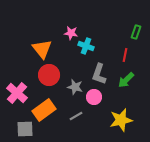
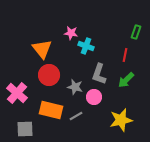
orange rectangle: moved 7 px right; rotated 50 degrees clockwise
